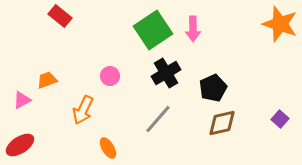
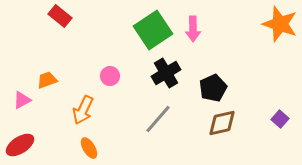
orange ellipse: moved 19 px left
